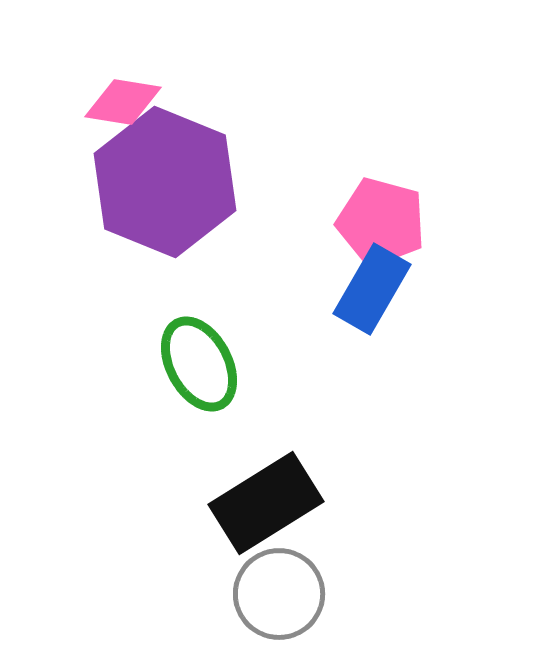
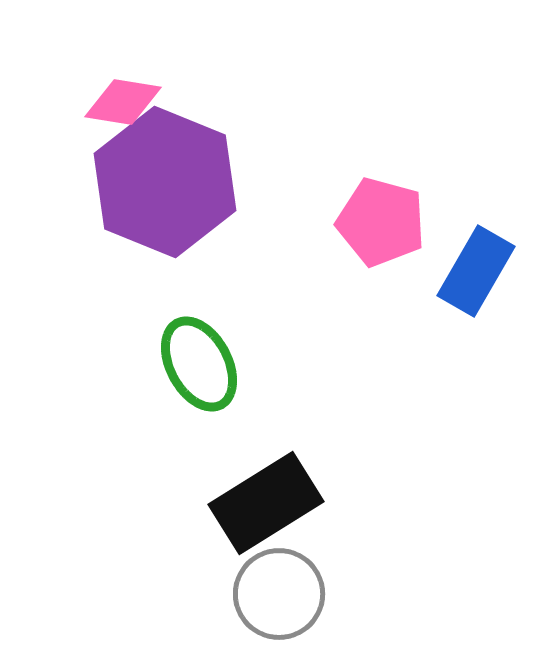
blue rectangle: moved 104 px right, 18 px up
